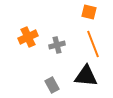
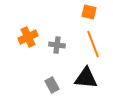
gray cross: rotated 21 degrees clockwise
black triangle: moved 2 px down
